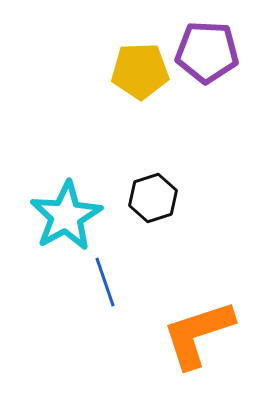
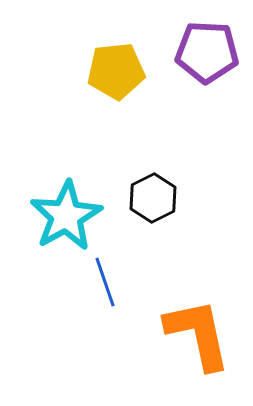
yellow pentagon: moved 24 px left; rotated 4 degrees counterclockwise
black hexagon: rotated 9 degrees counterclockwise
orange L-shape: rotated 96 degrees clockwise
